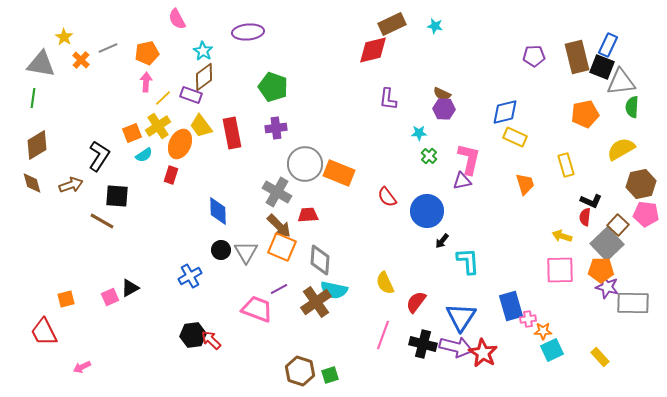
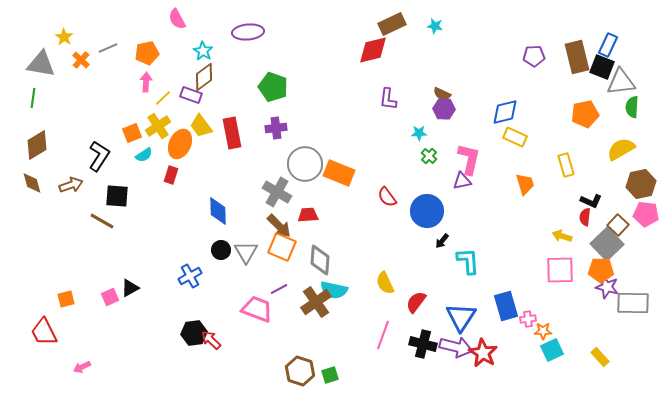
blue rectangle at (511, 306): moved 5 px left
black hexagon at (193, 335): moved 1 px right, 2 px up
